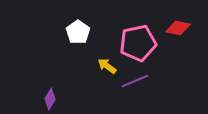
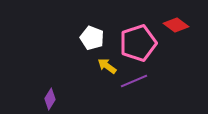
red diamond: moved 2 px left, 3 px up; rotated 25 degrees clockwise
white pentagon: moved 14 px right, 6 px down; rotated 15 degrees counterclockwise
pink pentagon: rotated 6 degrees counterclockwise
purple line: moved 1 px left
